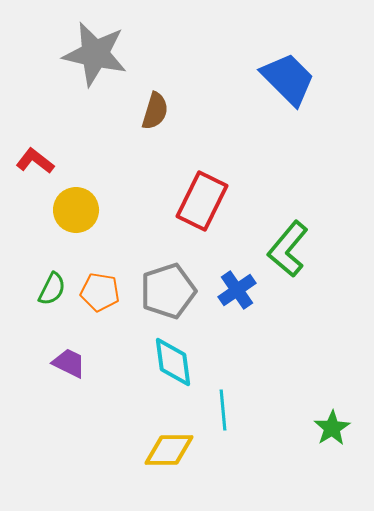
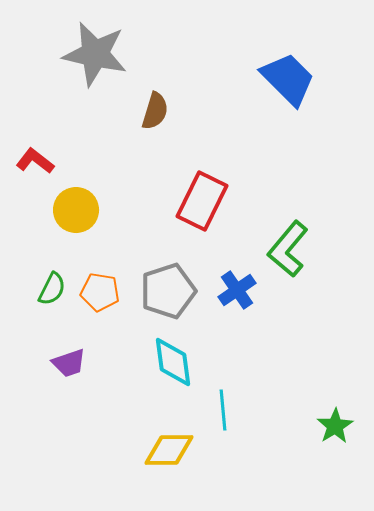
purple trapezoid: rotated 135 degrees clockwise
green star: moved 3 px right, 2 px up
